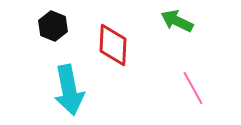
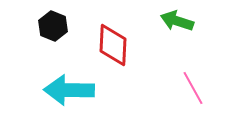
green arrow: rotated 8 degrees counterclockwise
cyan arrow: rotated 102 degrees clockwise
